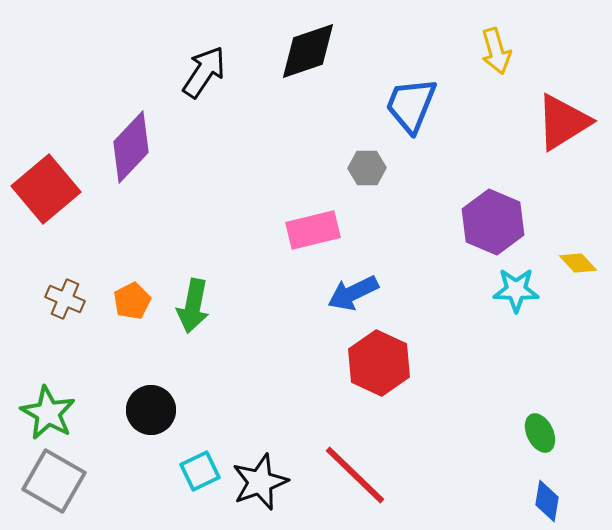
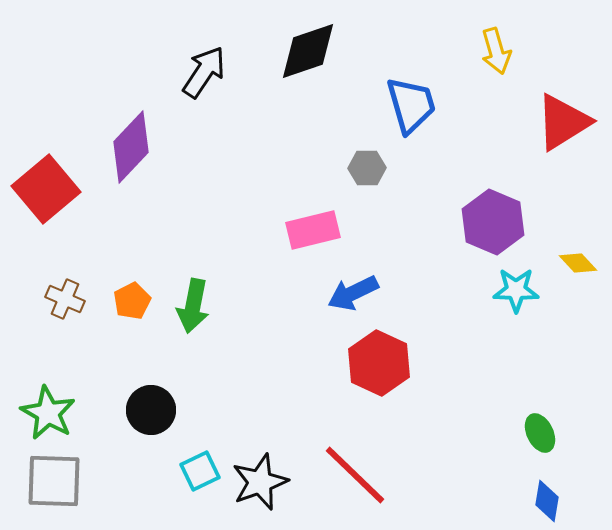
blue trapezoid: rotated 142 degrees clockwise
gray square: rotated 28 degrees counterclockwise
